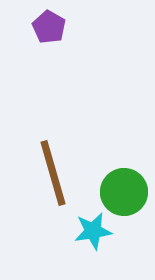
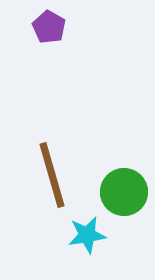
brown line: moved 1 px left, 2 px down
cyan star: moved 6 px left, 4 px down
